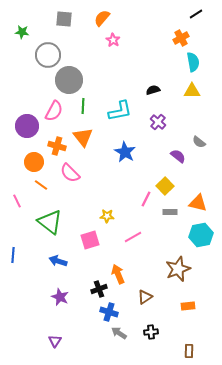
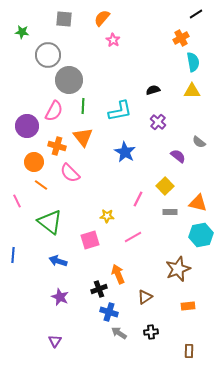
pink line at (146, 199): moved 8 px left
